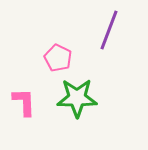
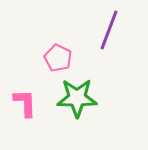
pink L-shape: moved 1 px right, 1 px down
